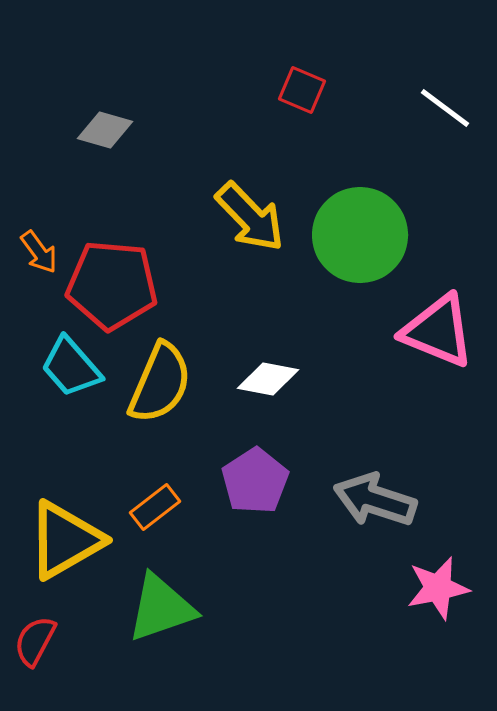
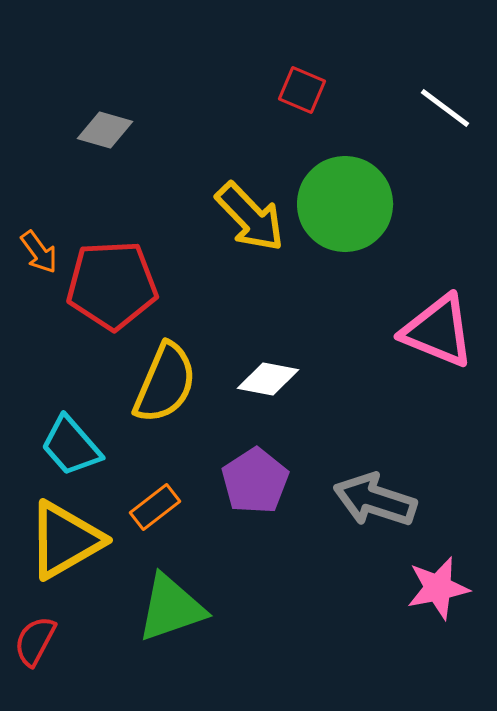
green circle: moved 15 px left, 31 px up
red pentagon: rotated 8 degrees counterclockwise
cyan trapezoid: moved 79 px down
yellow semicircle: moved 5 px right
green triangle: moved 10 px right
